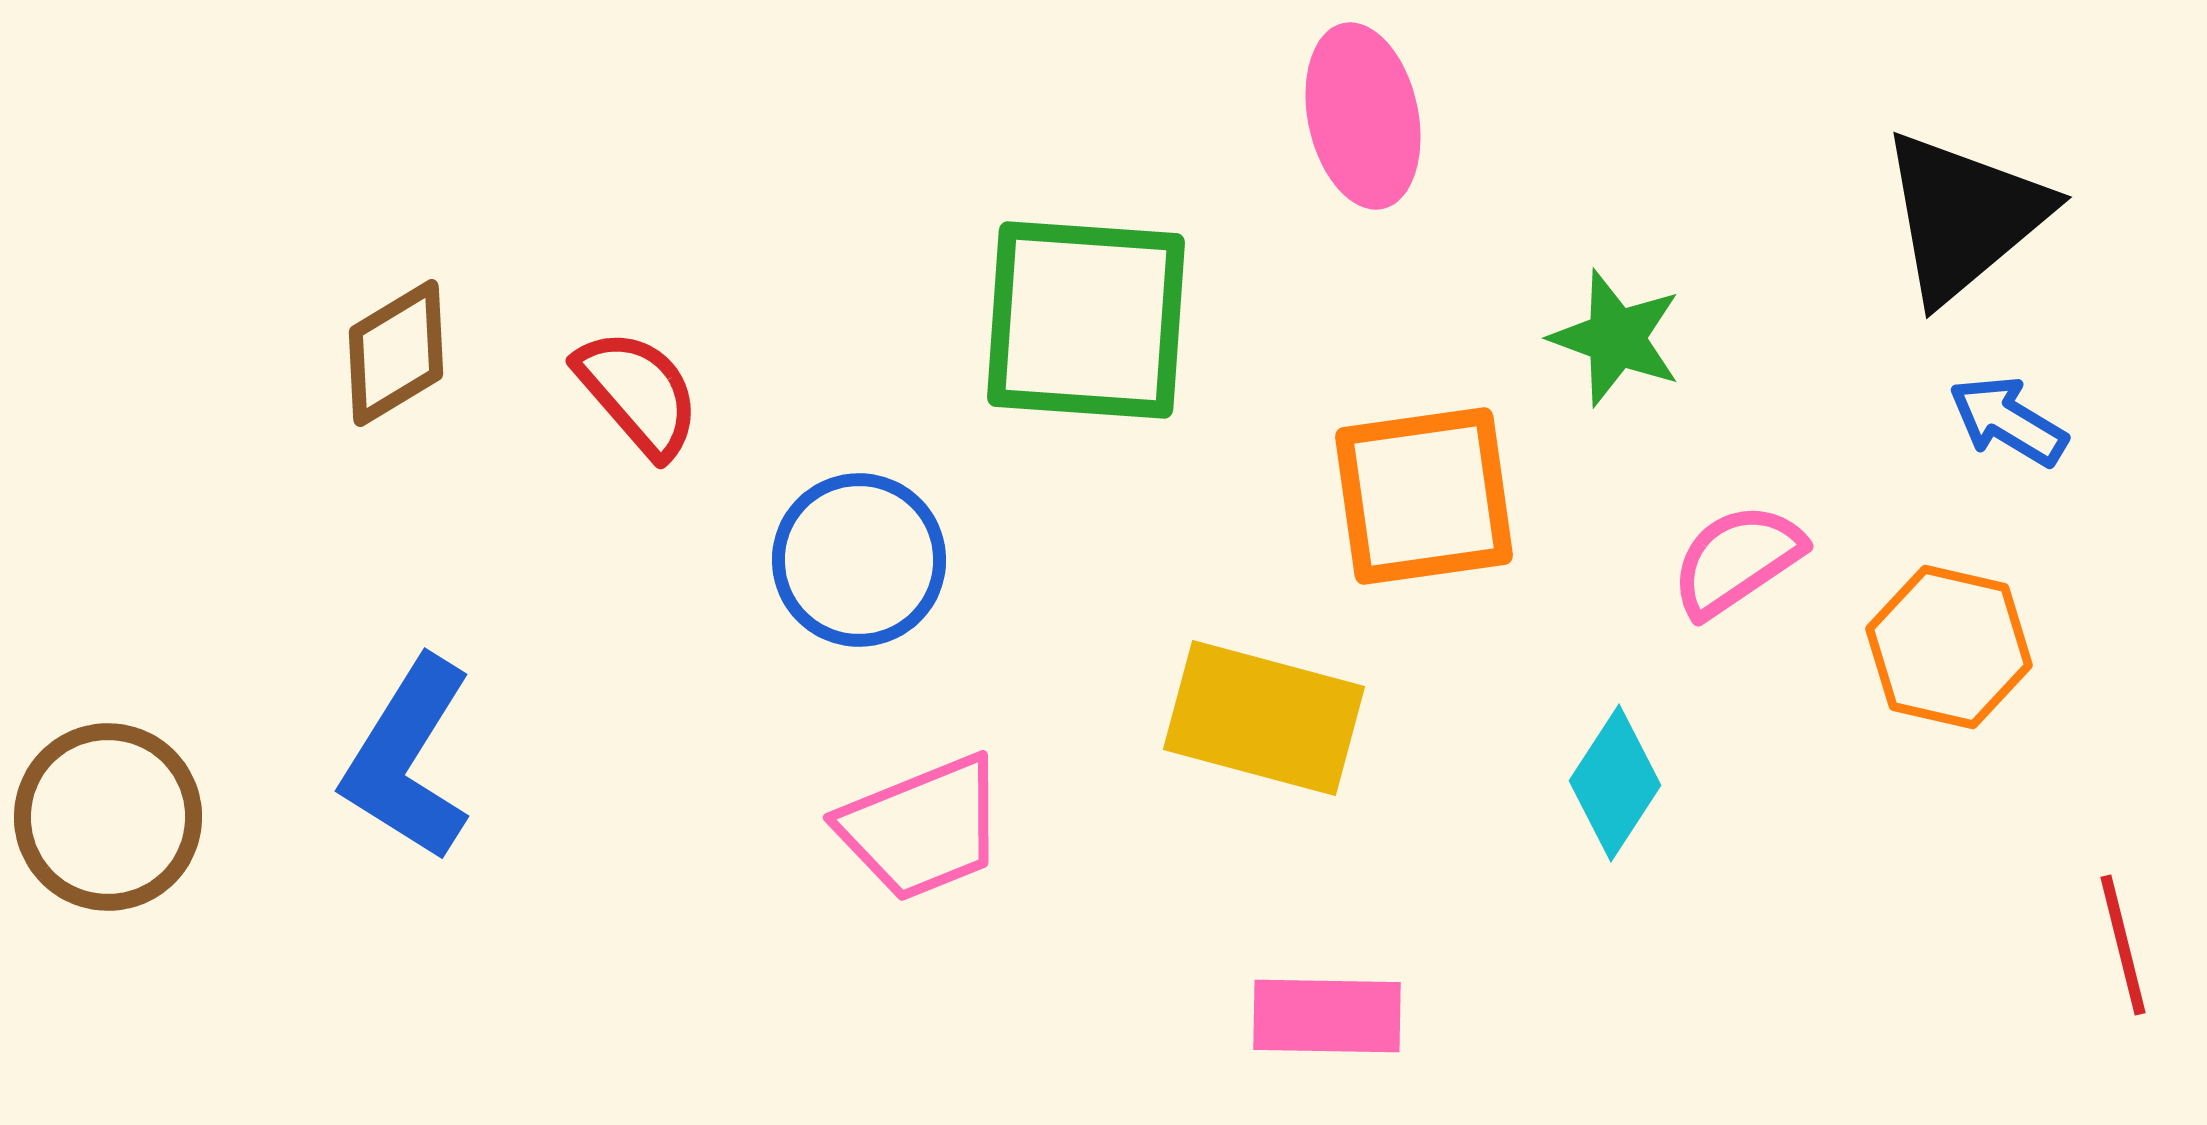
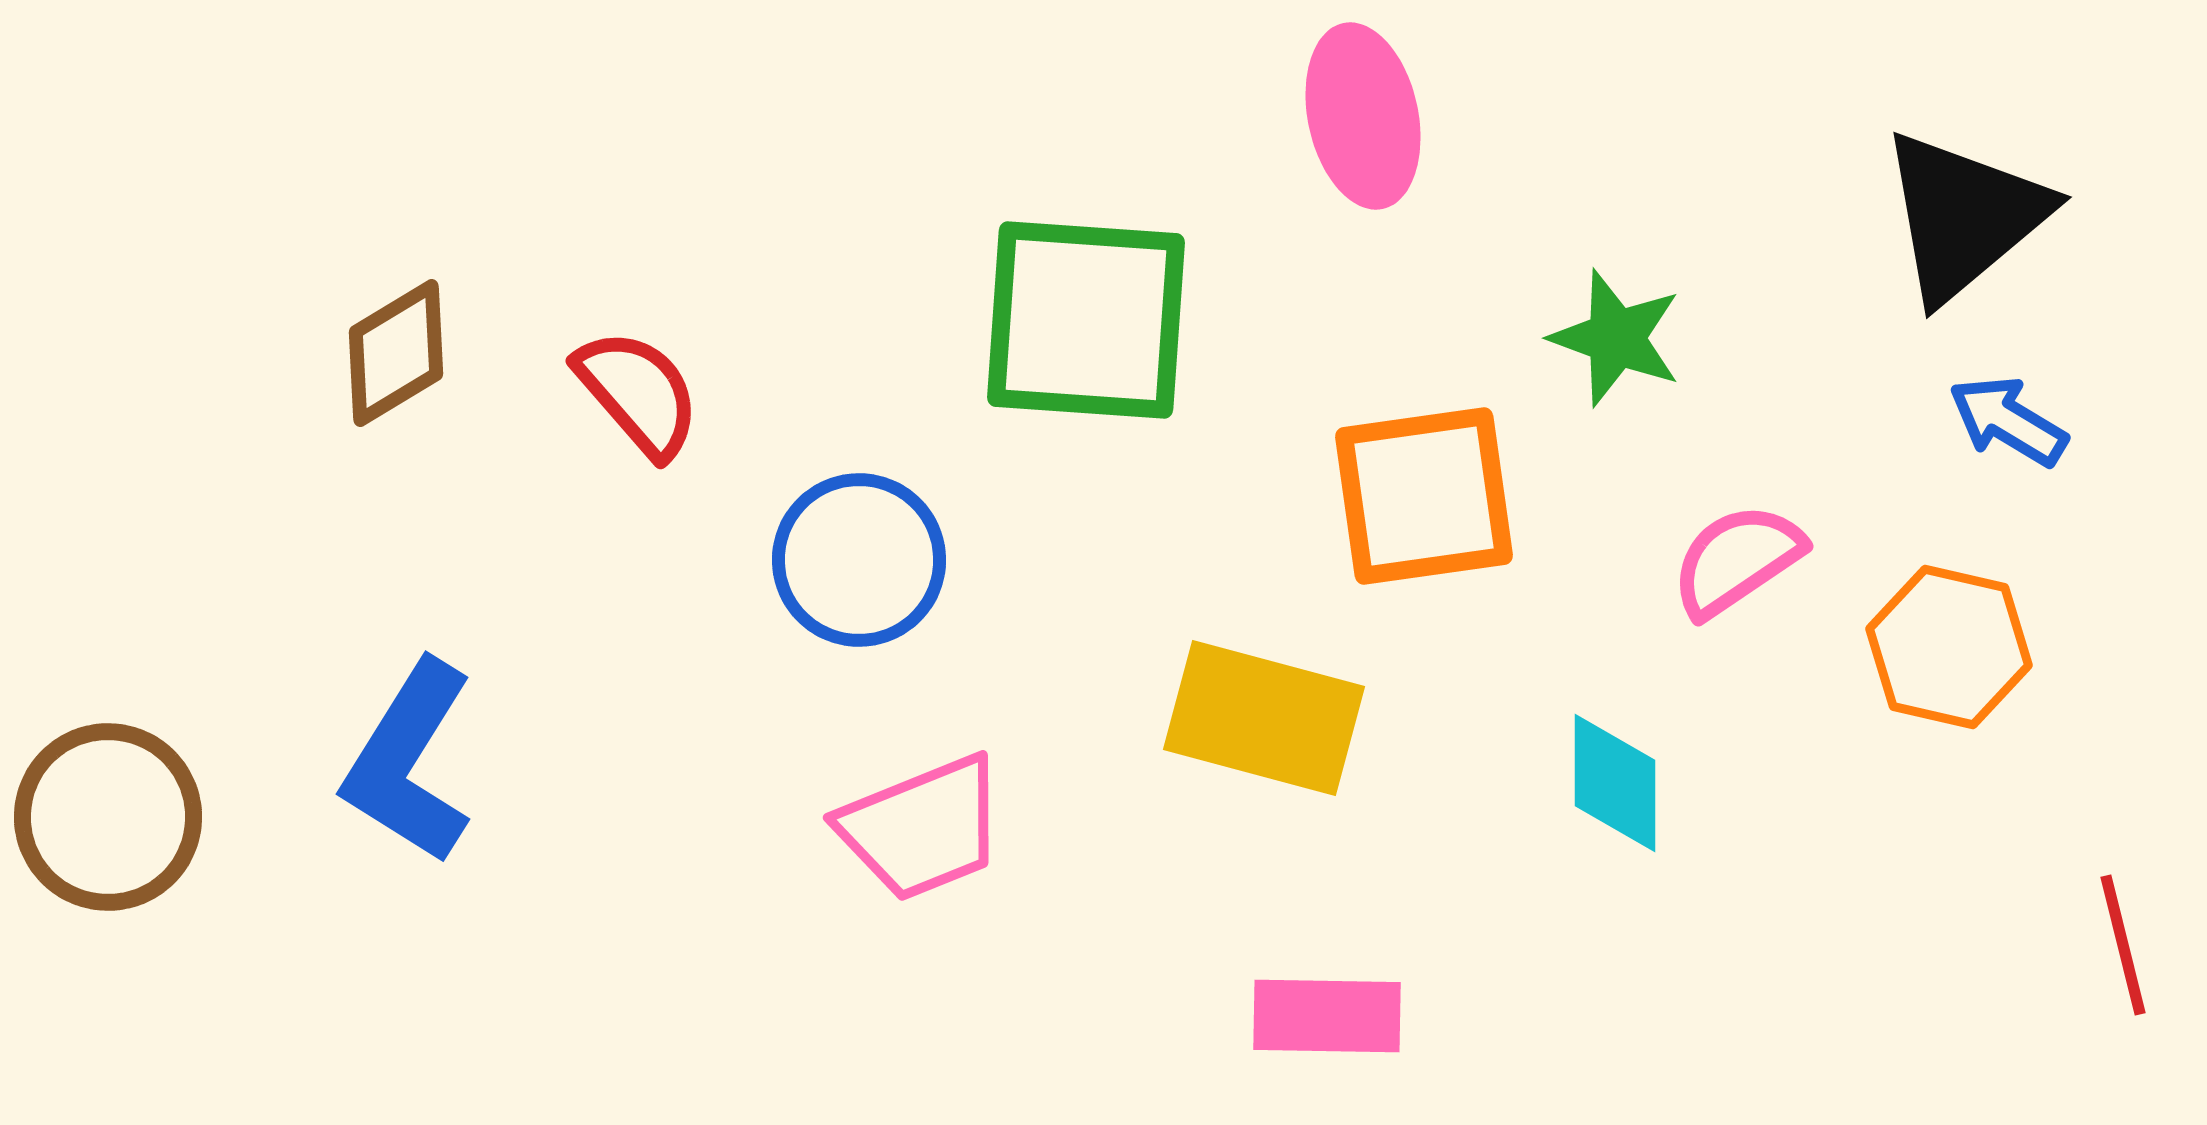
blue L-shape: moved 1 px right, 3 px down
cyan diamond: rotated 33 degrees counterclockwise
